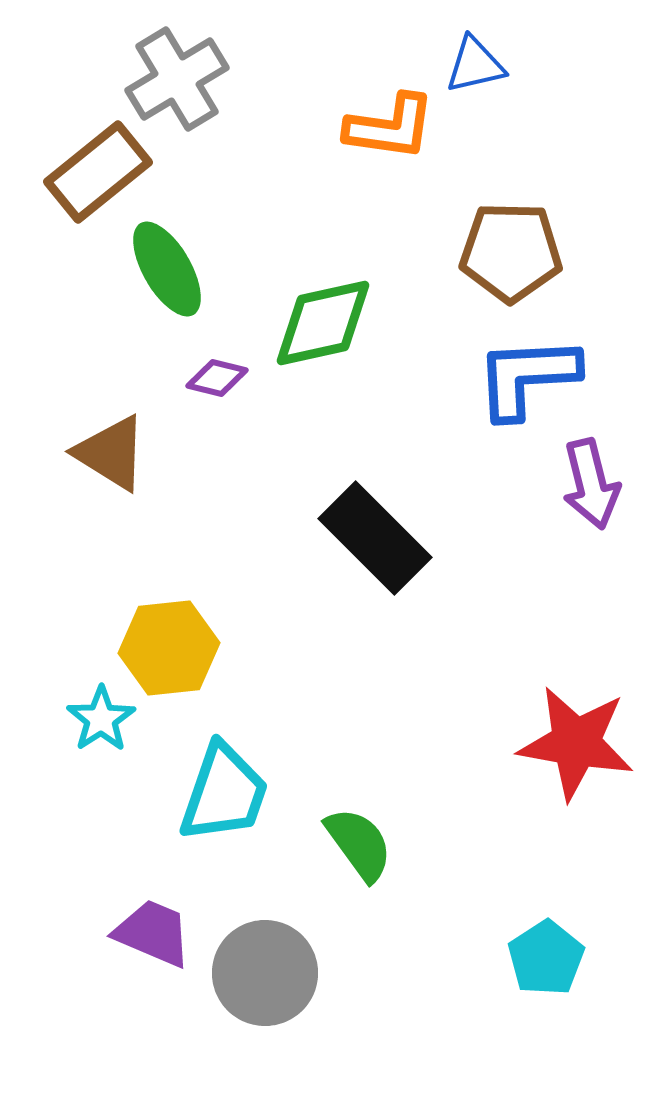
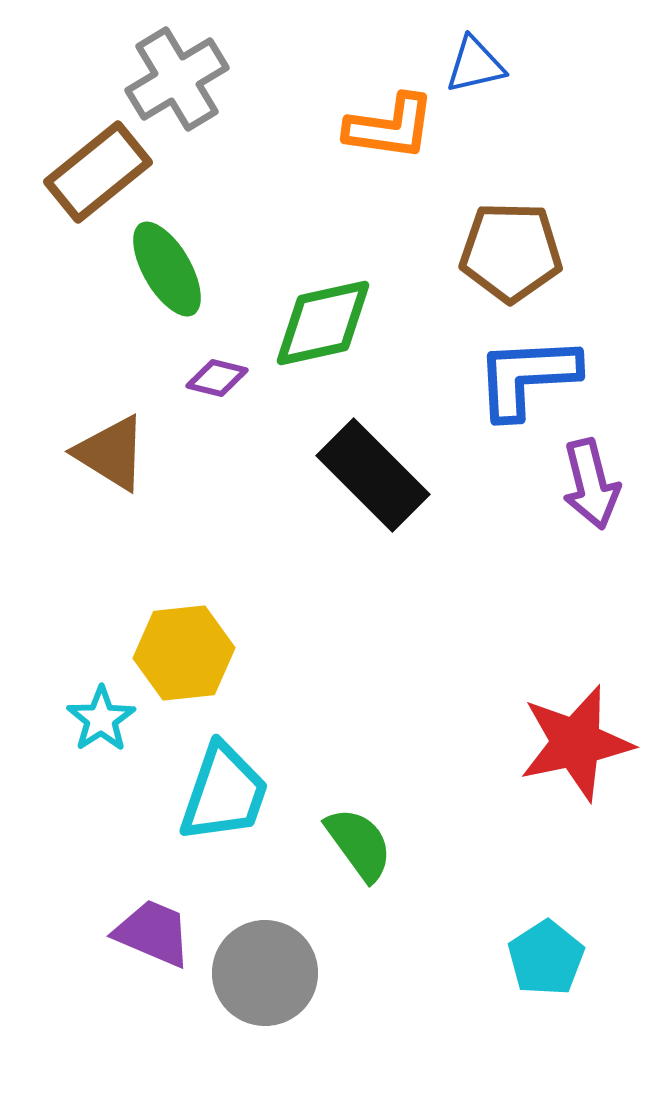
black rectangle: moved 2 px left, 63 px up
yellow hexagon: moved 15 px right, 5 px down
red star: rotated 22 degrees counterclockwise
